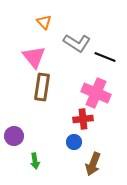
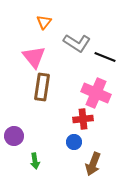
orange triangle: rotated 21 degrees clockwise
